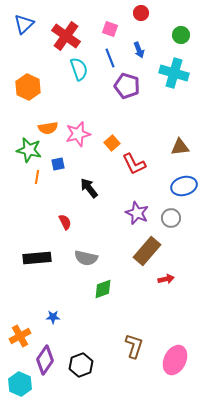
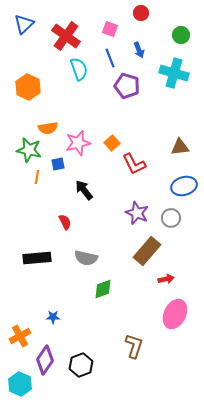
pink star: moved 9 px down
black arrow: moved 5 px left, 2 px down
pink ellipse: moved 46 px up
